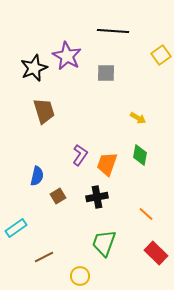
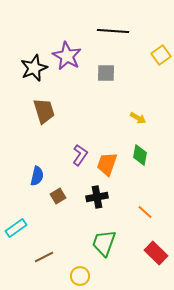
orange line: moved 1 px left, 2 px up
